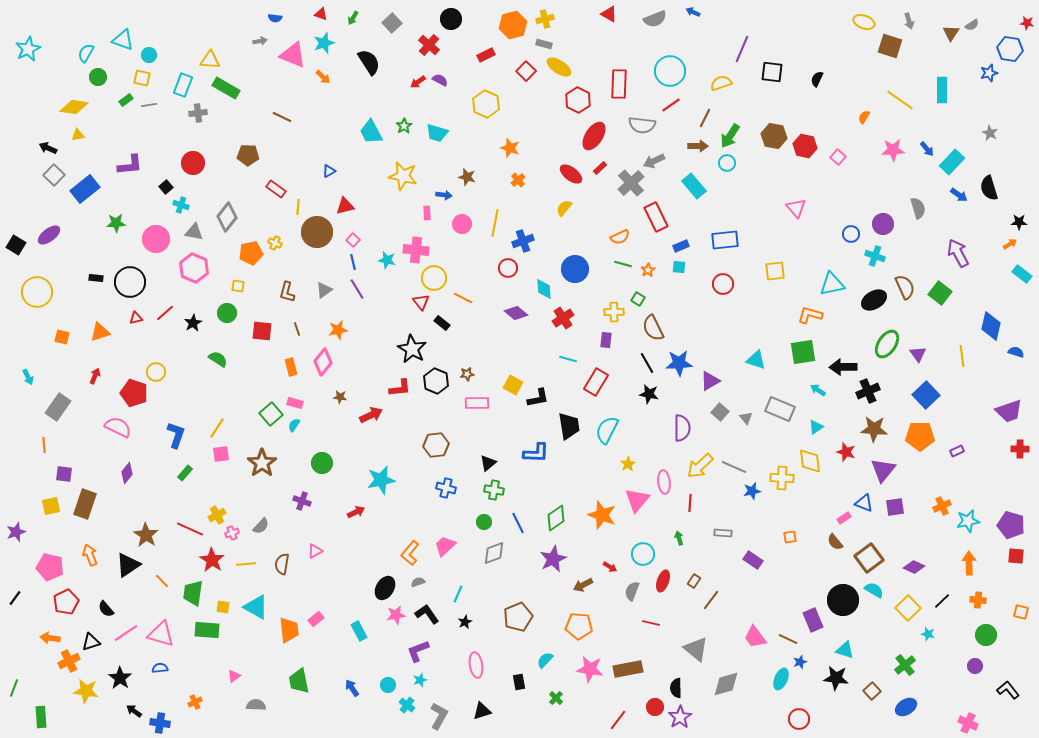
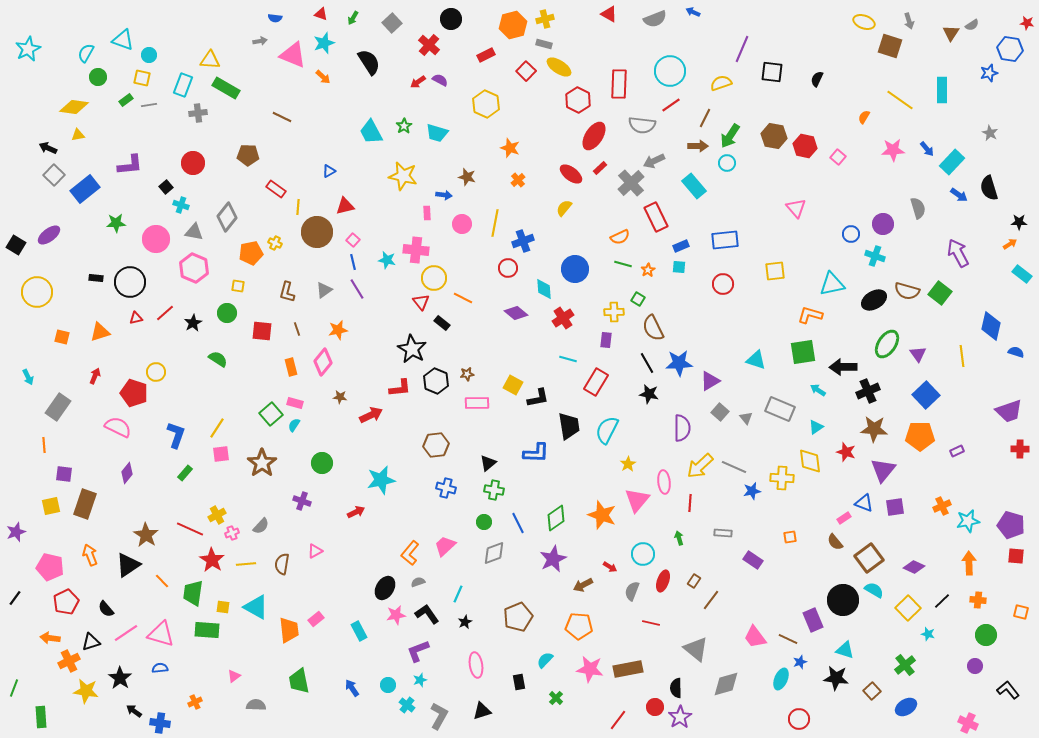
brown semicircle at (905, 287): moved 2 px right, 4 px down; rotated 130 degrees clockwise
